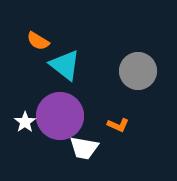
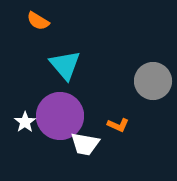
orange semicircle: moved 20 px up
cyan triangle: rotated 12 degrees clockwise
gray circle: moved 15 px right, 10 px down
white trapezoid: moved 1 px right, 4 px up
